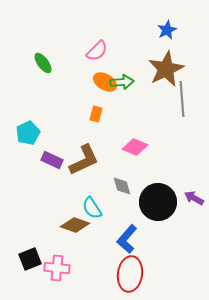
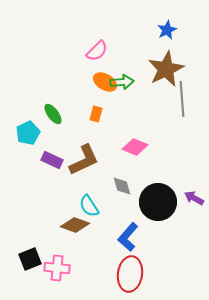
green ellipse: moved 10 px right, 51 px down
cyan semicircle: moved 3 px left, 2 px up
blue L-shape: moved 1 px right, 2 px up
